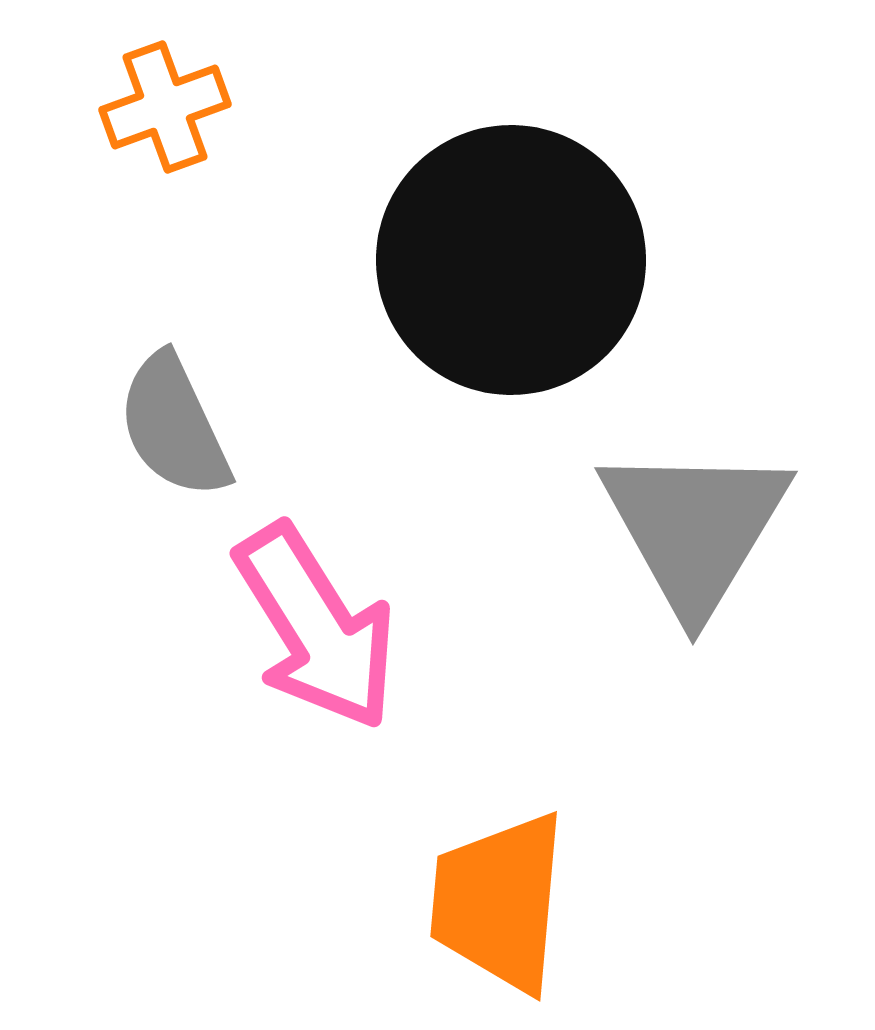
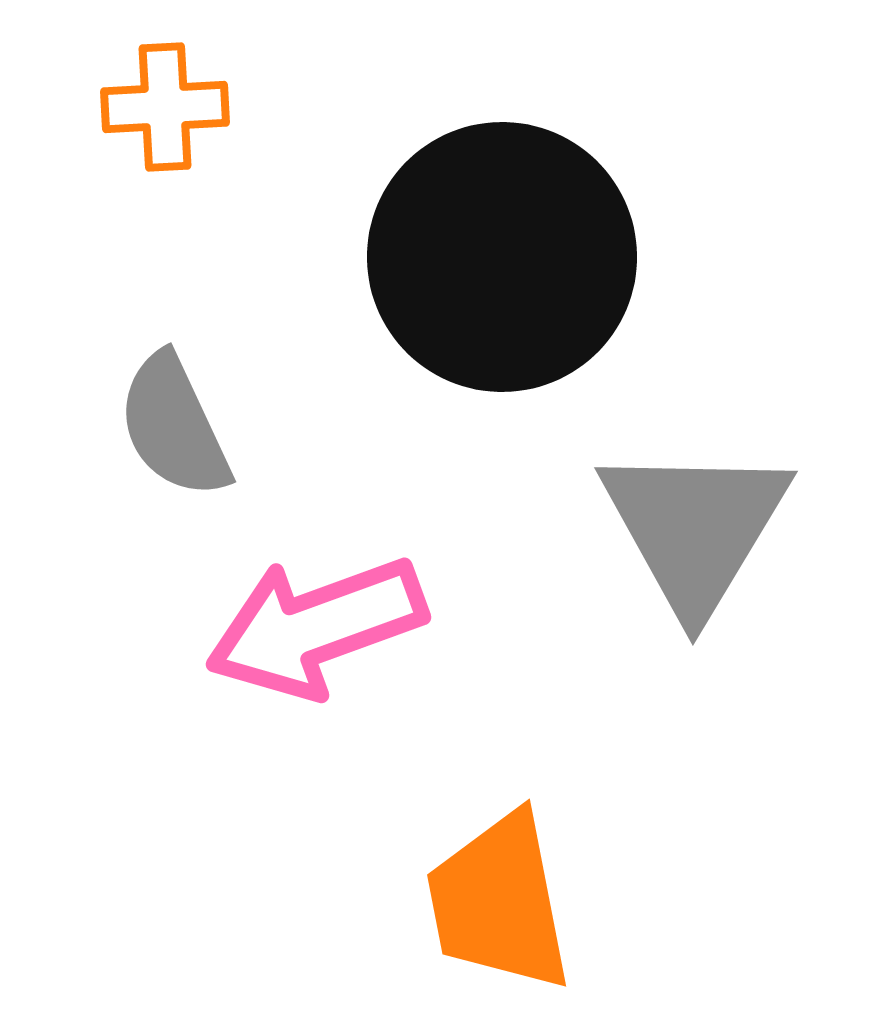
orange cross: rotated 17 degrees clockwise
black circle: moved 9 px left, 3 px up
pink arrow: rotated 102 degrees clockwise
orange trapezoid: rotated 16 degrees counterclockwise
